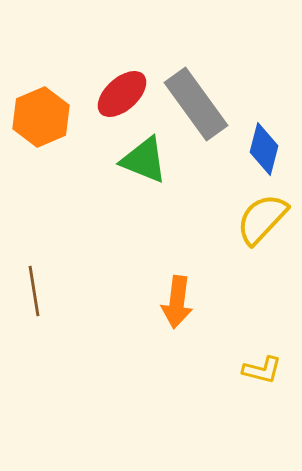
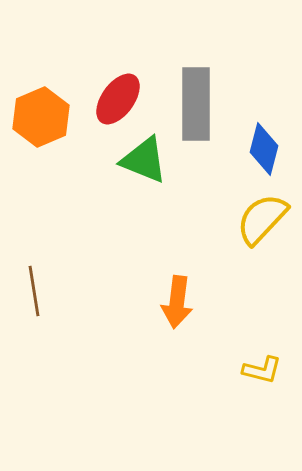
red ellipse: moved 4 px left, 5 px down; rotated 12 degrees counterclockwise
gray rectangle: rotated 36 degrees clockwise
